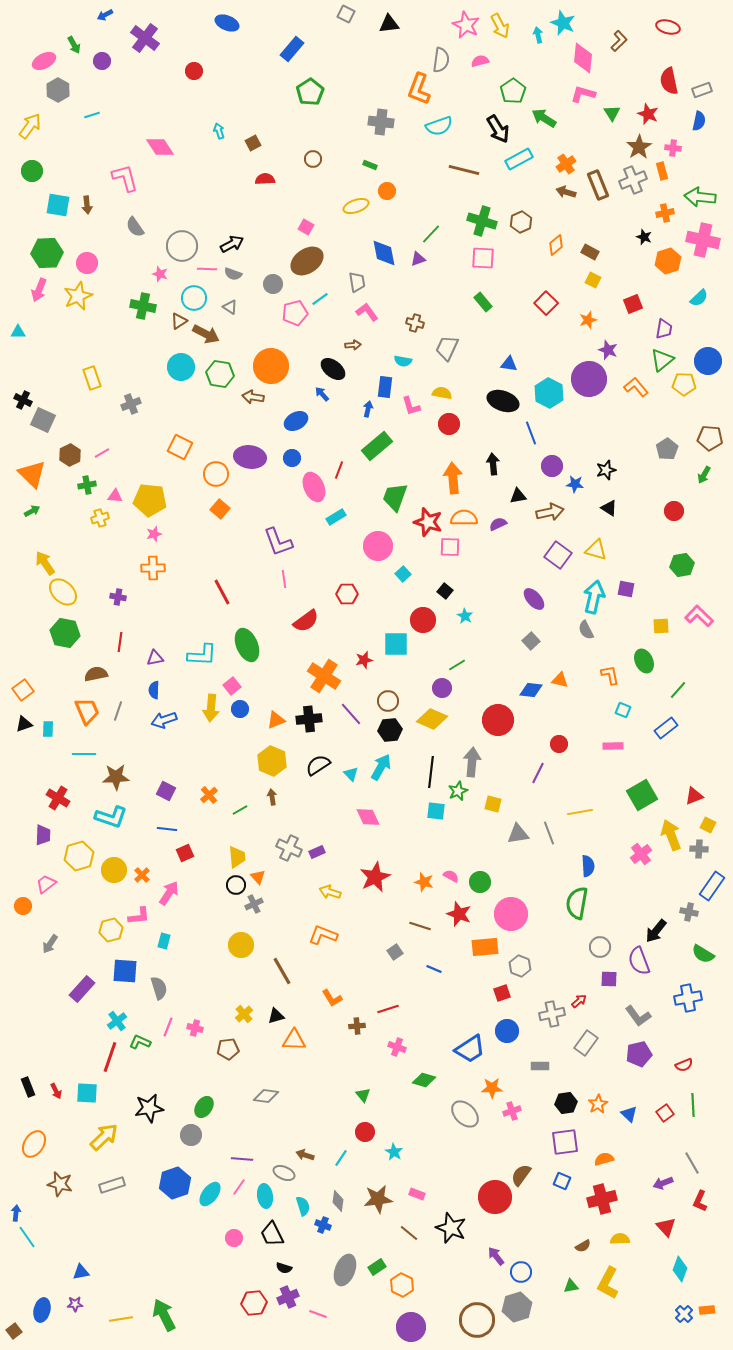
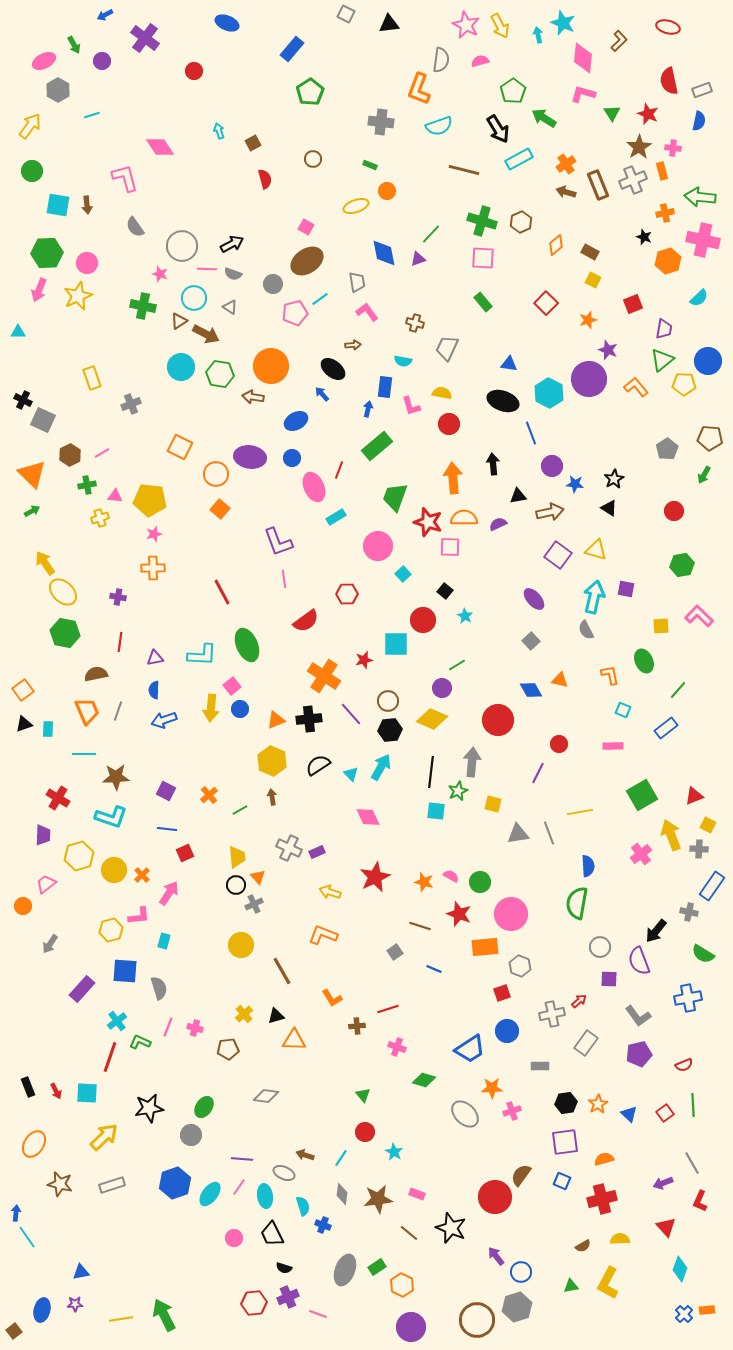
red semicircle at (265, 179): rotated 78 degrees clockwise
black star at (606, 470): moved 8 px right, 9 px down; rotated 12 degrees counterclockwise
blue diamond at (531, 690): rotated 55 degrees clockwise
gray diamond at (338, 1201): moved 4 px right, 7 px up
